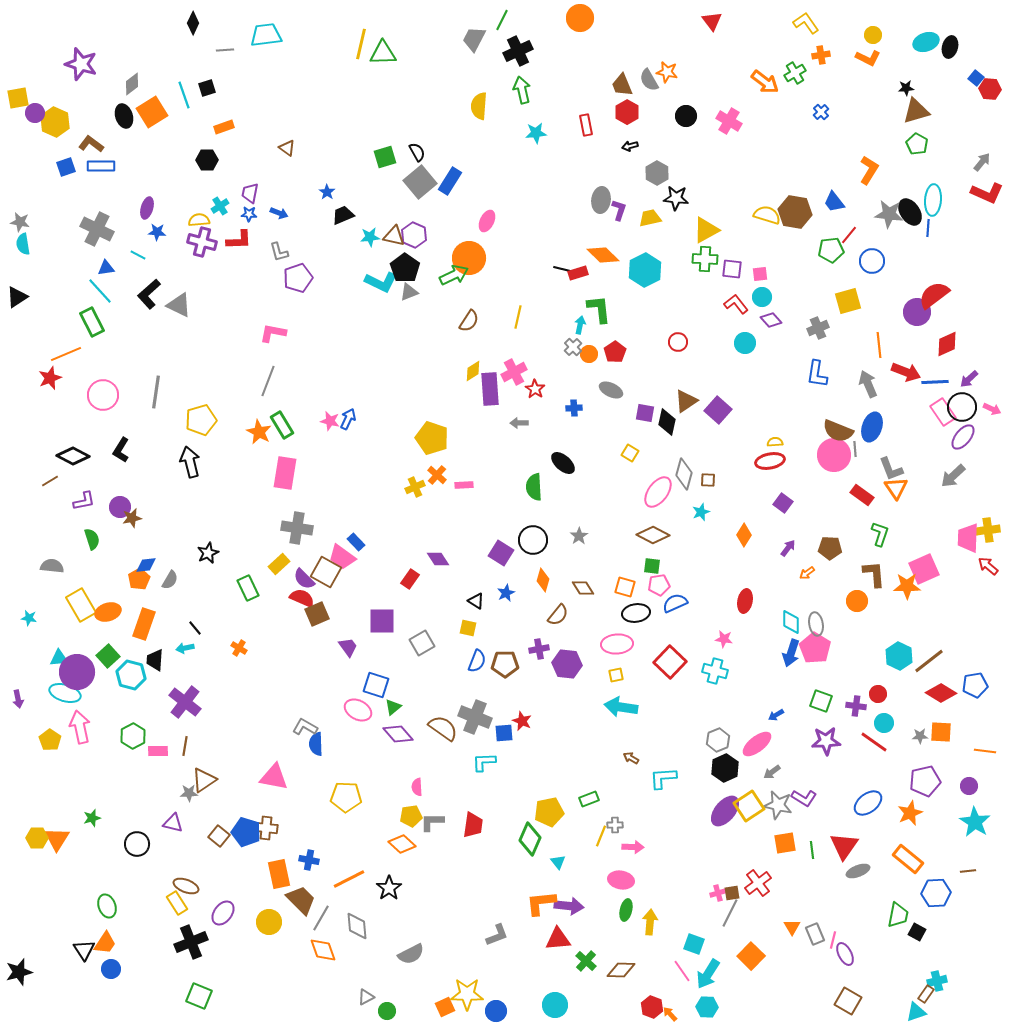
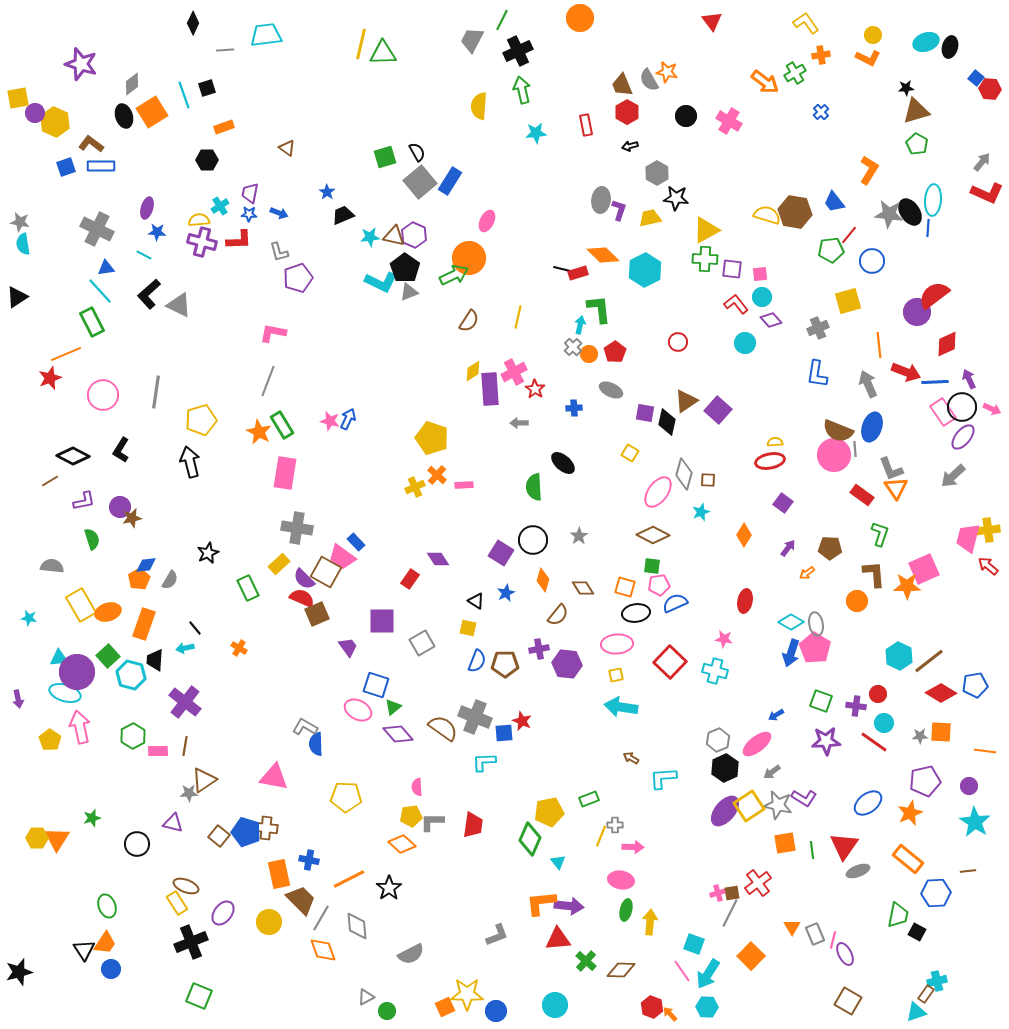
gray trapezoid at (474, 39): moved 2 px left, 1 px down
cyan line at (138, 255): moved 6 px right
purple arrow at (969, 379): rotated 108 degrees clockwise
pink trapezoid at (968, 538): rotated 12 degrees clockwise
cyan diamond at (791, 622): rotated 60 degrees counterclockwise
